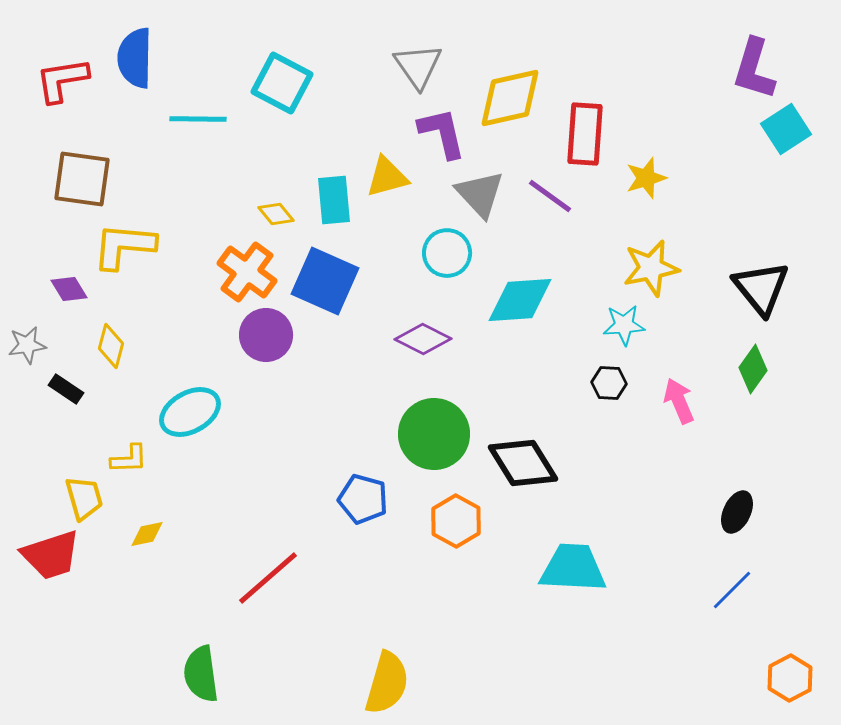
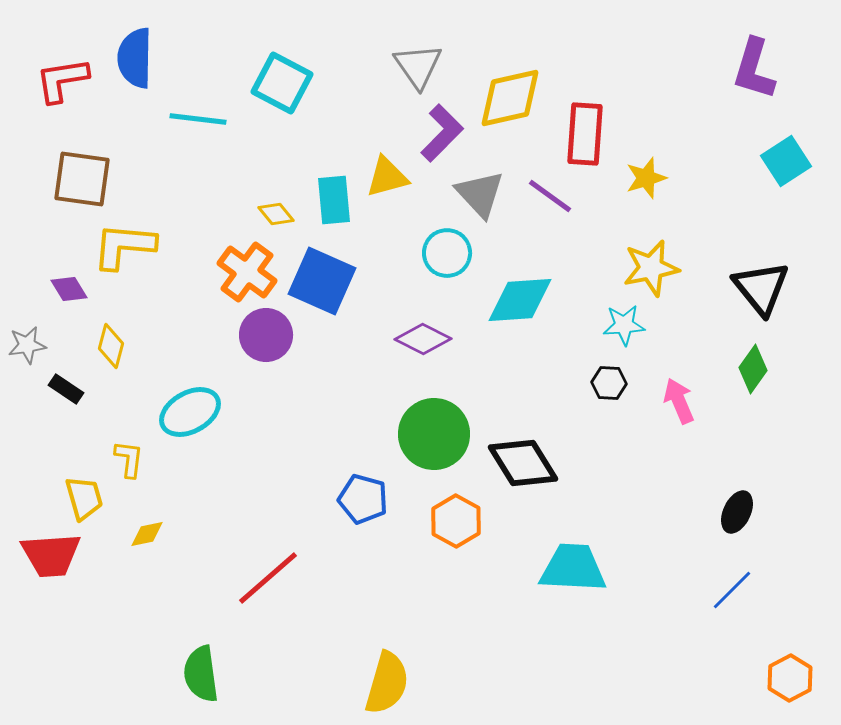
cyan line at (198, 119): rotated 6 degrees clockwise
cyan square at (786, 129): moved 32 px down
purple L-shape at (442, 133): rotated 58 degrees clockwise
blue square at (325, 281): moved 3 px left
yellow L-shape at (129, 459): rotated 81 degrees counterclockwise
red trapezoid at (51, 555): rotated 14 degrees clockwise
